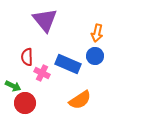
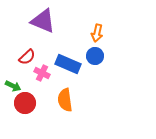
purple triangle: moved 2 px left, 1 px down; rotated 28 degrees counterclockwise
red semicircle: rotated 132 degrees counterclockwise
orange semicircle: moved 15 px left; rotated 115 degrees clockwise
